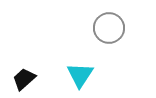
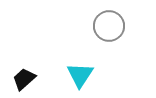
gray circle: moved 2 px up
